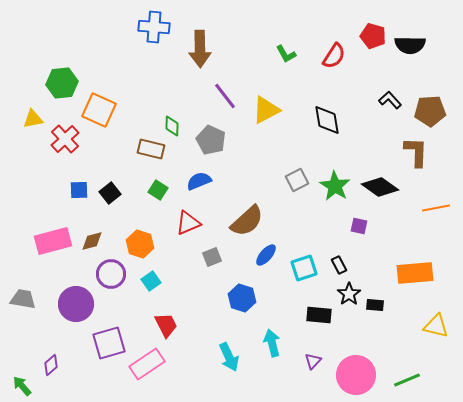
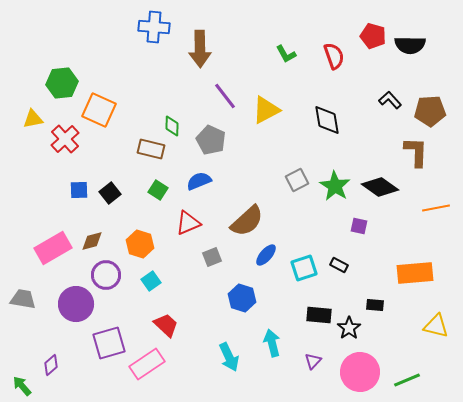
red semicircle at (334, 56): rotated 52 degrees counterclockwise
pink rectangle at (53, 241): moved 7 px down; rotated 15 degrees counterclockwise
black rectangle at (339, 265): rotated 36 degrees counterclockwise
purple circle at (111, 274): moved 5 px left, 1 px down
black star at (349, 294): moved 34 px down
red trapezoid at (166, 325): rotated 20 degrees counterclockwise
pink circle at (356, 375): moved 4 px right, 3 px up
